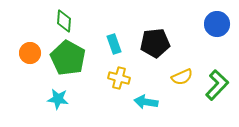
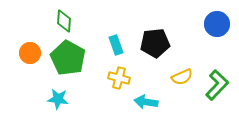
cyan rectangle: moved 2 px right, 1 px down
